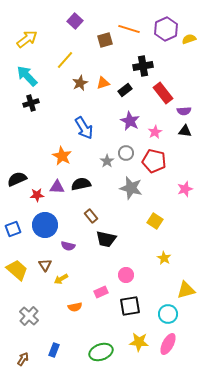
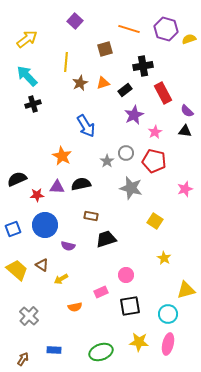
purple hexagon at (166, 29): rotated 20 degrees counterclockwise
brown square at (105, 40): moved 9 px down
yellow line at (65, 60): moved 1 px right, 2 px down; rotated 36 degrees counterclockwise
red rectangle at (163, 93): rotated 10 degrees clockwise
black cross at (31, 103): moved 2 px right, 1 px down
purple semicircle at (184, 111): moved 3 px right; rotated 48 degrees clockwise
purple star at (130, 121): moved 4 px right, 6 px up; rotated 18 degrees clockwise
blue arrow at (84, 128): moved 2 px right, 2 px up
brown rectangle at (91, 216): rotated 40 degrees counterclockwise
black trapezoid at (106, 239): rotated 150 degrees clockwise
brown triangle at (45, 265): moved 3 px left; rotated 24 degrees counterclockwise
pink ellipse at (168, 344): rotated 15 degrees counterclockwise
blue rectangle at (54, 350): rotated 72 degrees clockwise
